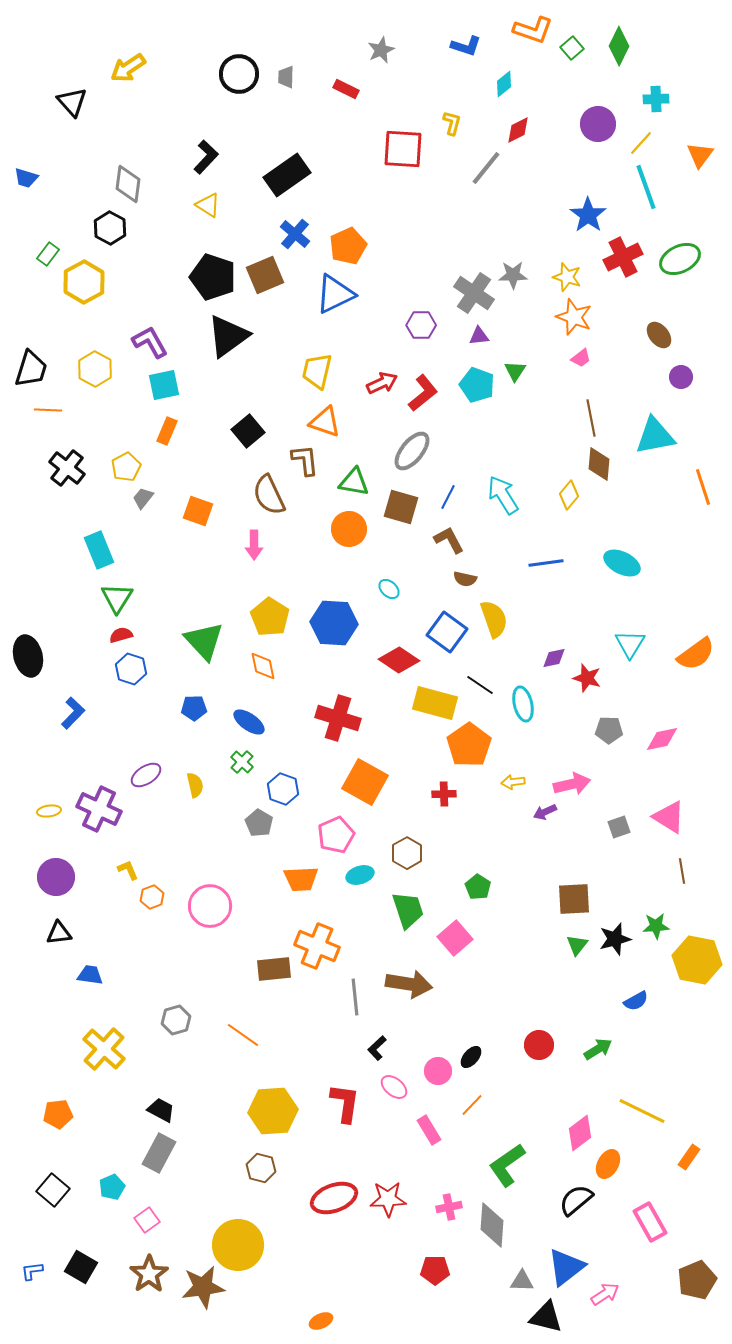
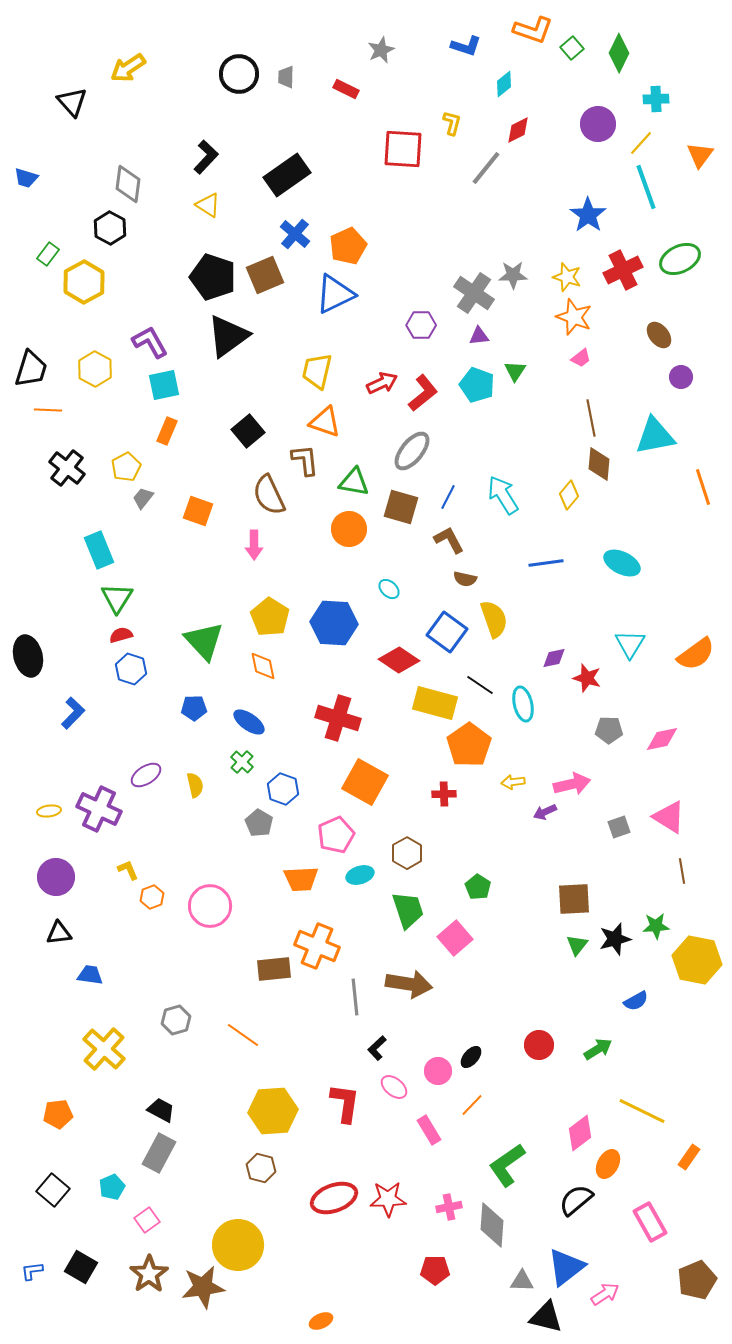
green diamond at (619, 46): moved 7 px down
red cross at (623, 257): moved 13 px down
